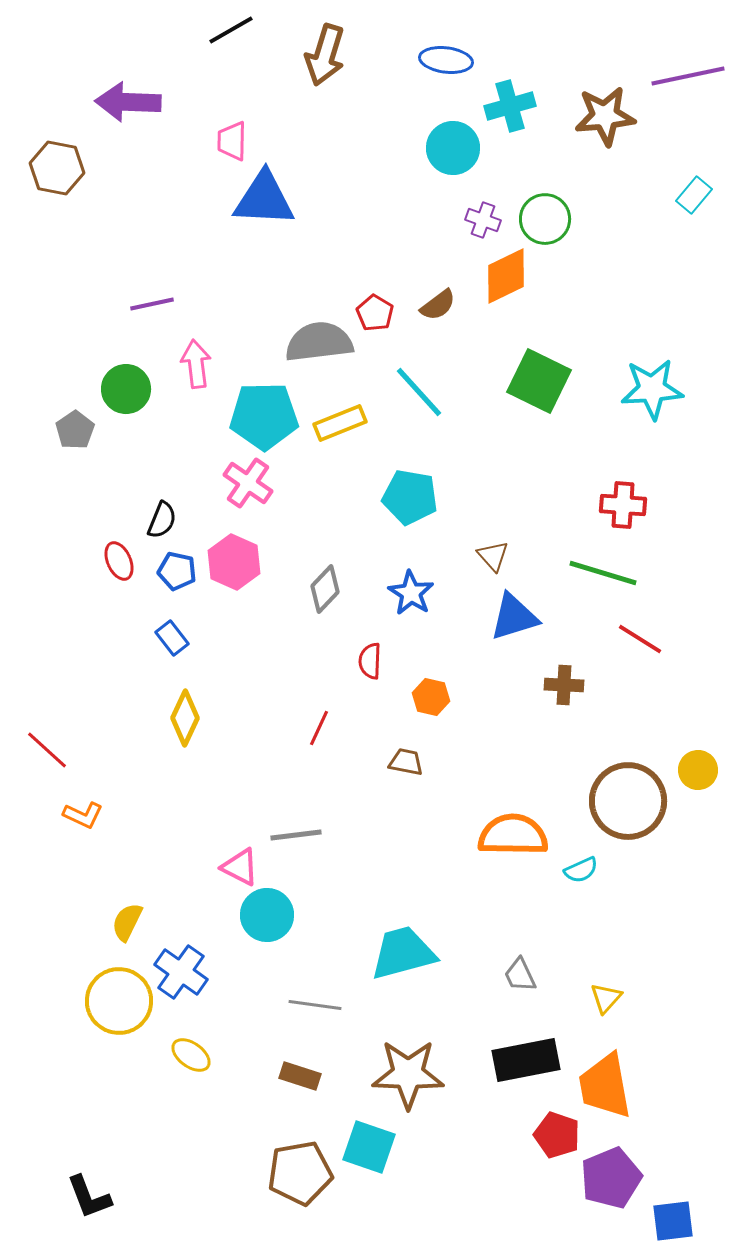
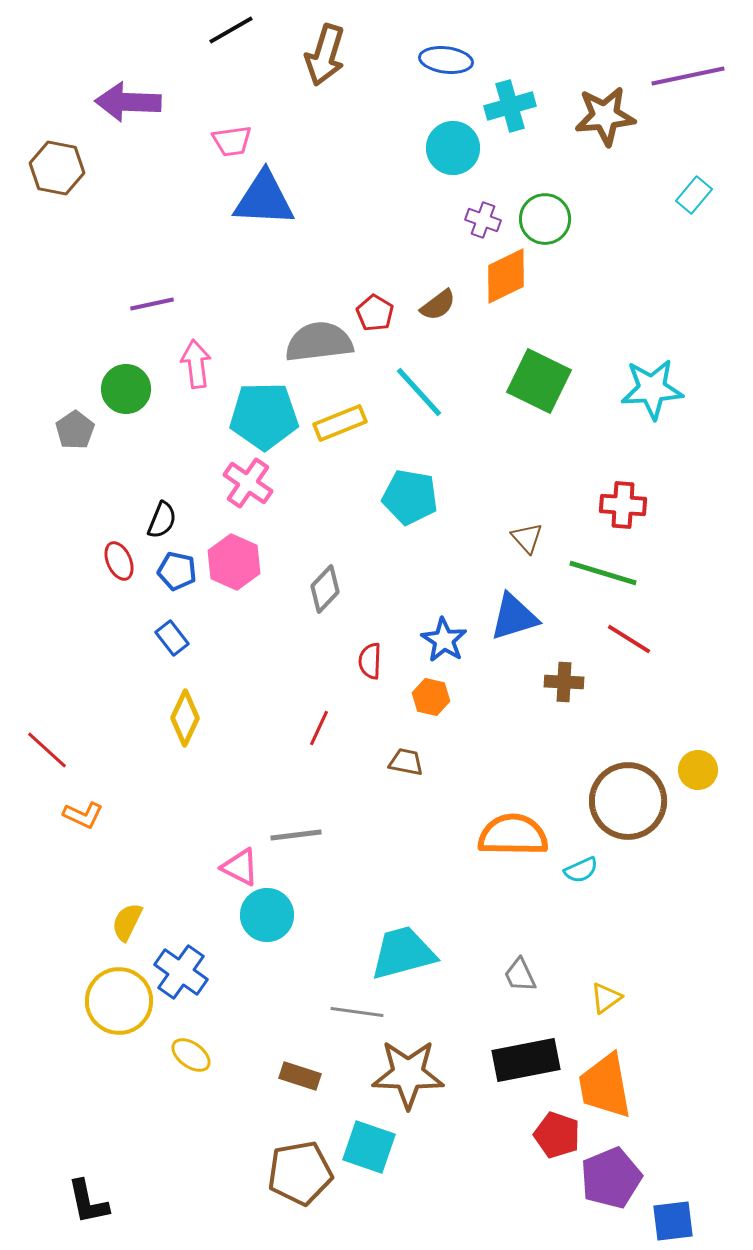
pink trapezoid at (232, 141): rotated 99 degrees counterclockwise
brown triangle at (493, 556): moved 34 px right, 18 px up
blue star at (411, 593): moved 33 px right, 47 px down
red line at (640, 639): moved 11 px left
brown cross at (564, 685): moved 3 px up
yellow triangle at (606, 998): rotated 12 degrees clockwise
gray line at (315, 1005): moved 42 px right, 7 px down
black L-shape at (89, 1197): moved 1 px left, 5 px down; rotated 9 degrees clockwise
